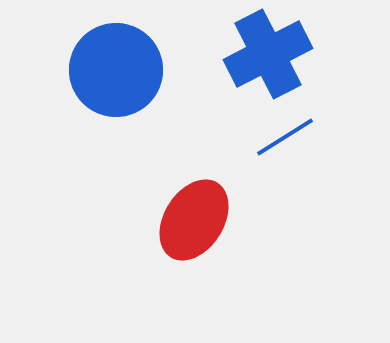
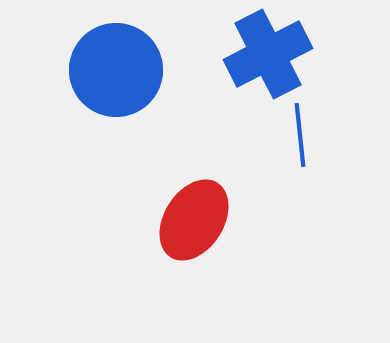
blue line: moved 15 px right, 2 px up; rotated 64 degrees counterclockwise
